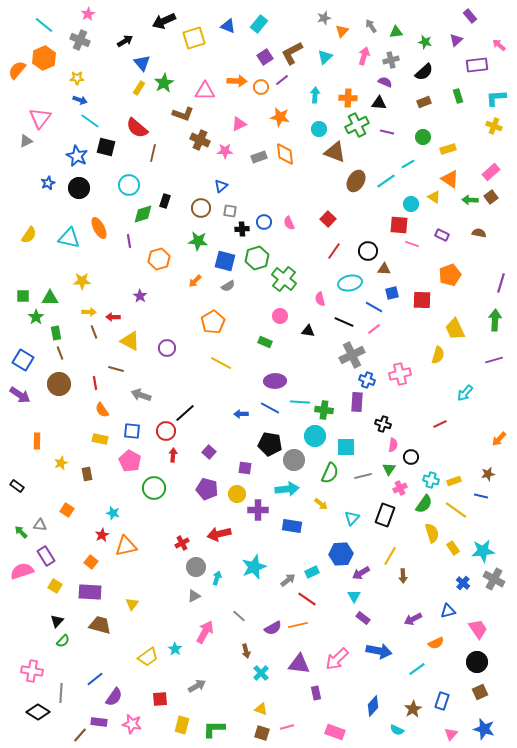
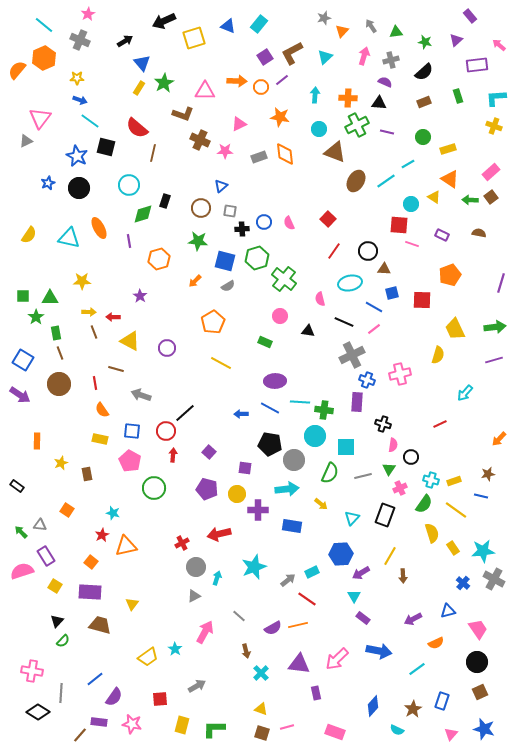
green arrow at (495, 320): moved 7 px down; rotated 80 degrees clockwise
